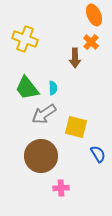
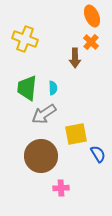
orange ellipse: moved 2 px left, 1 px down
green trapezoid: rotated 44 degrees clockwise
yellow square: moved 7 px down; rotated 25 degrees counterclockwise
